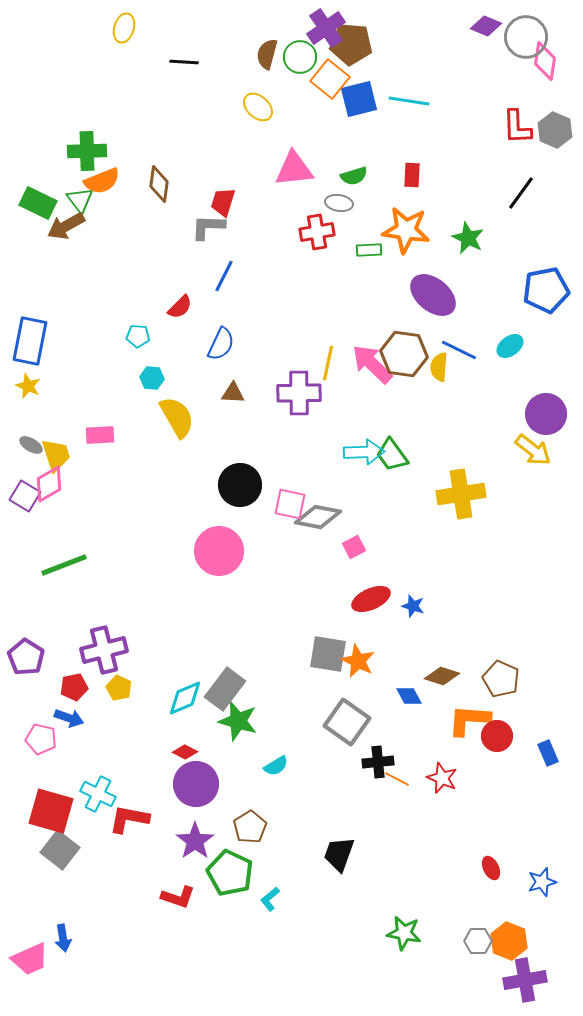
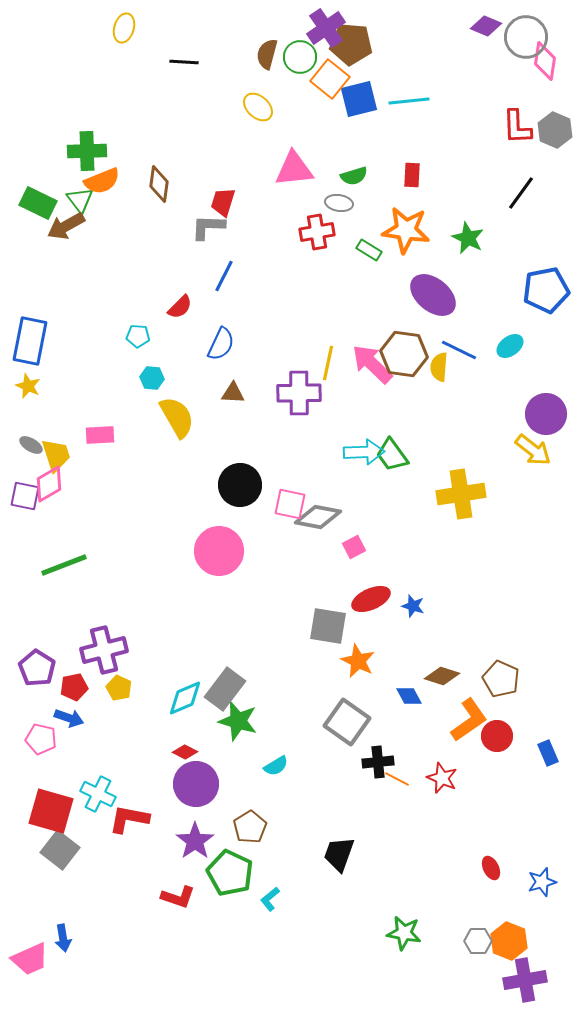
cyan line at (409, 101): rotated 15 degrees counterclockwise
green rectangle at (369, 250): rotated 35 degrees clockwise
purple square at (25, 496): rotated 20 degrees counterclockwise
gray square at (328, 654): moved 28 px up
purple pentagon at (26, 657): moved 11 px right, 11 px down
orange L-shape at (469, 720): rotated 141 degrees clockwise
